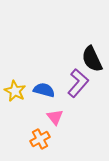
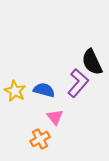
black semicircle: moved 3 px down
